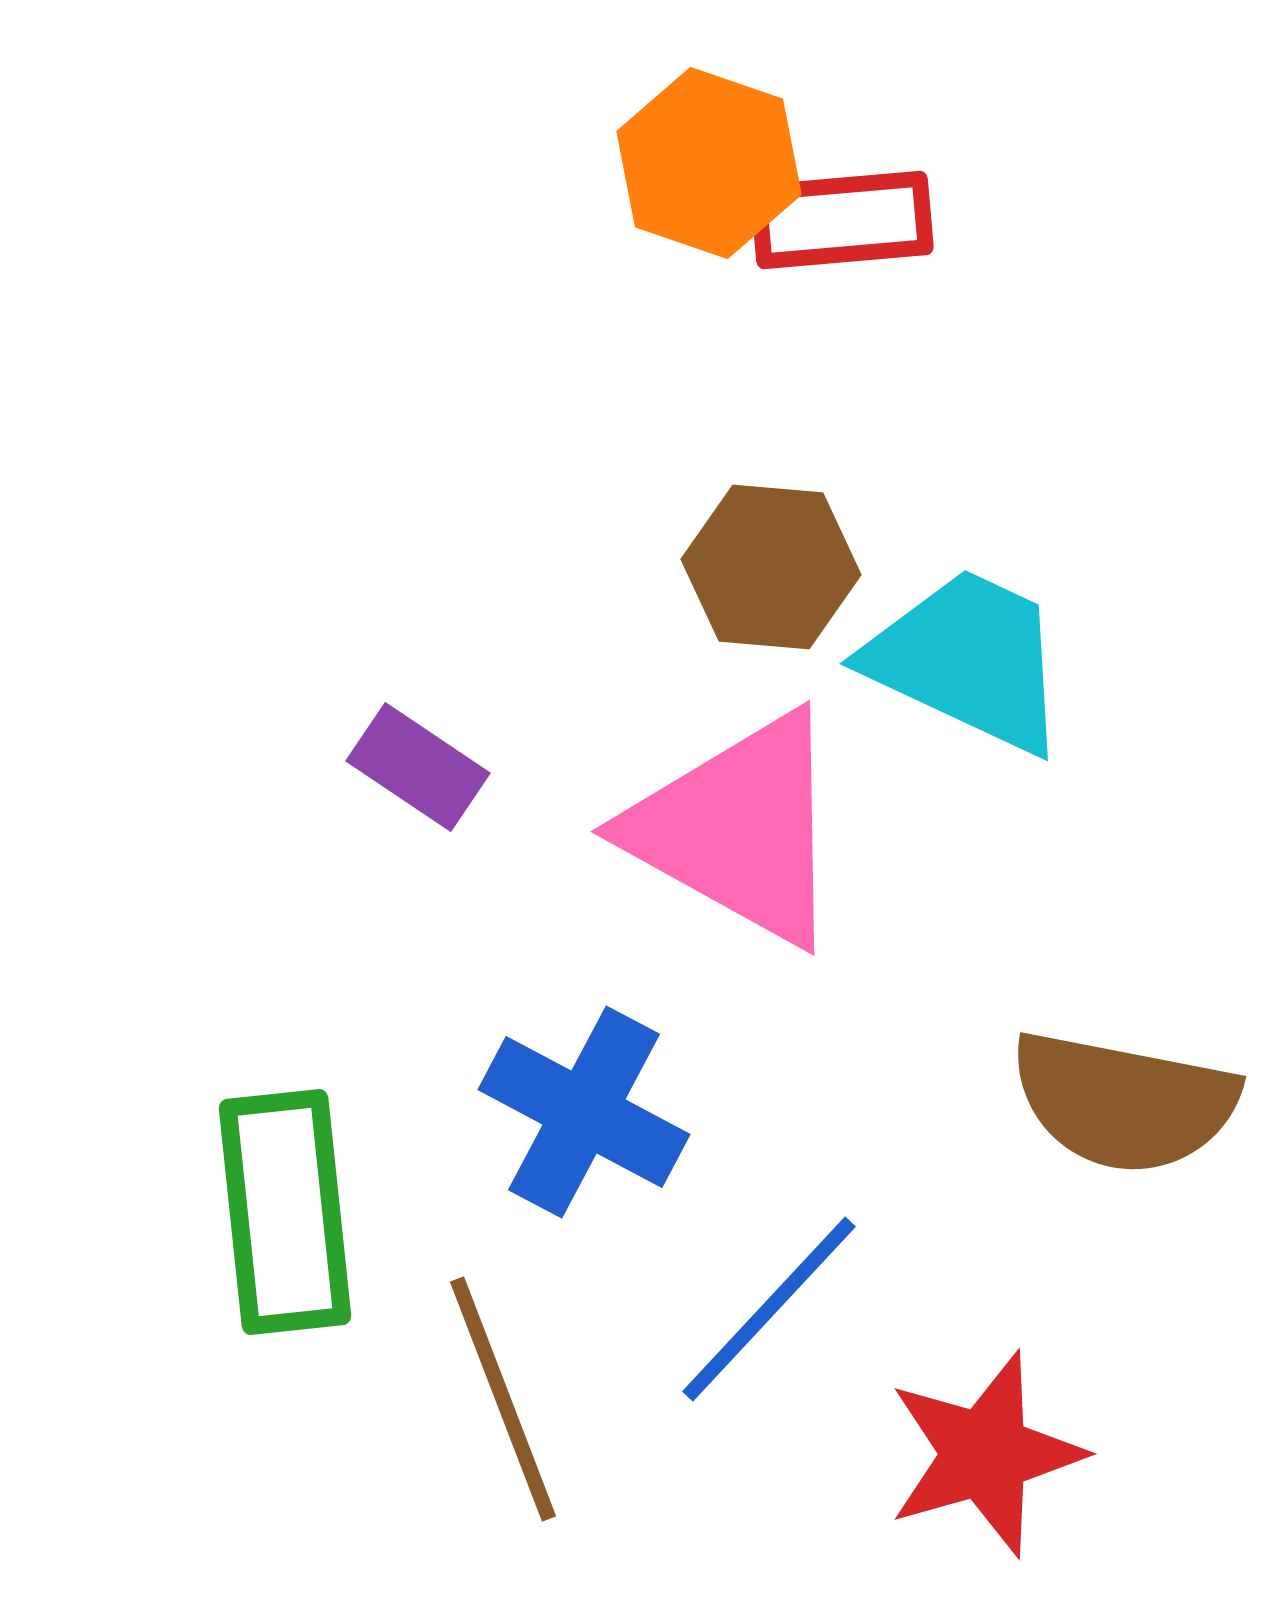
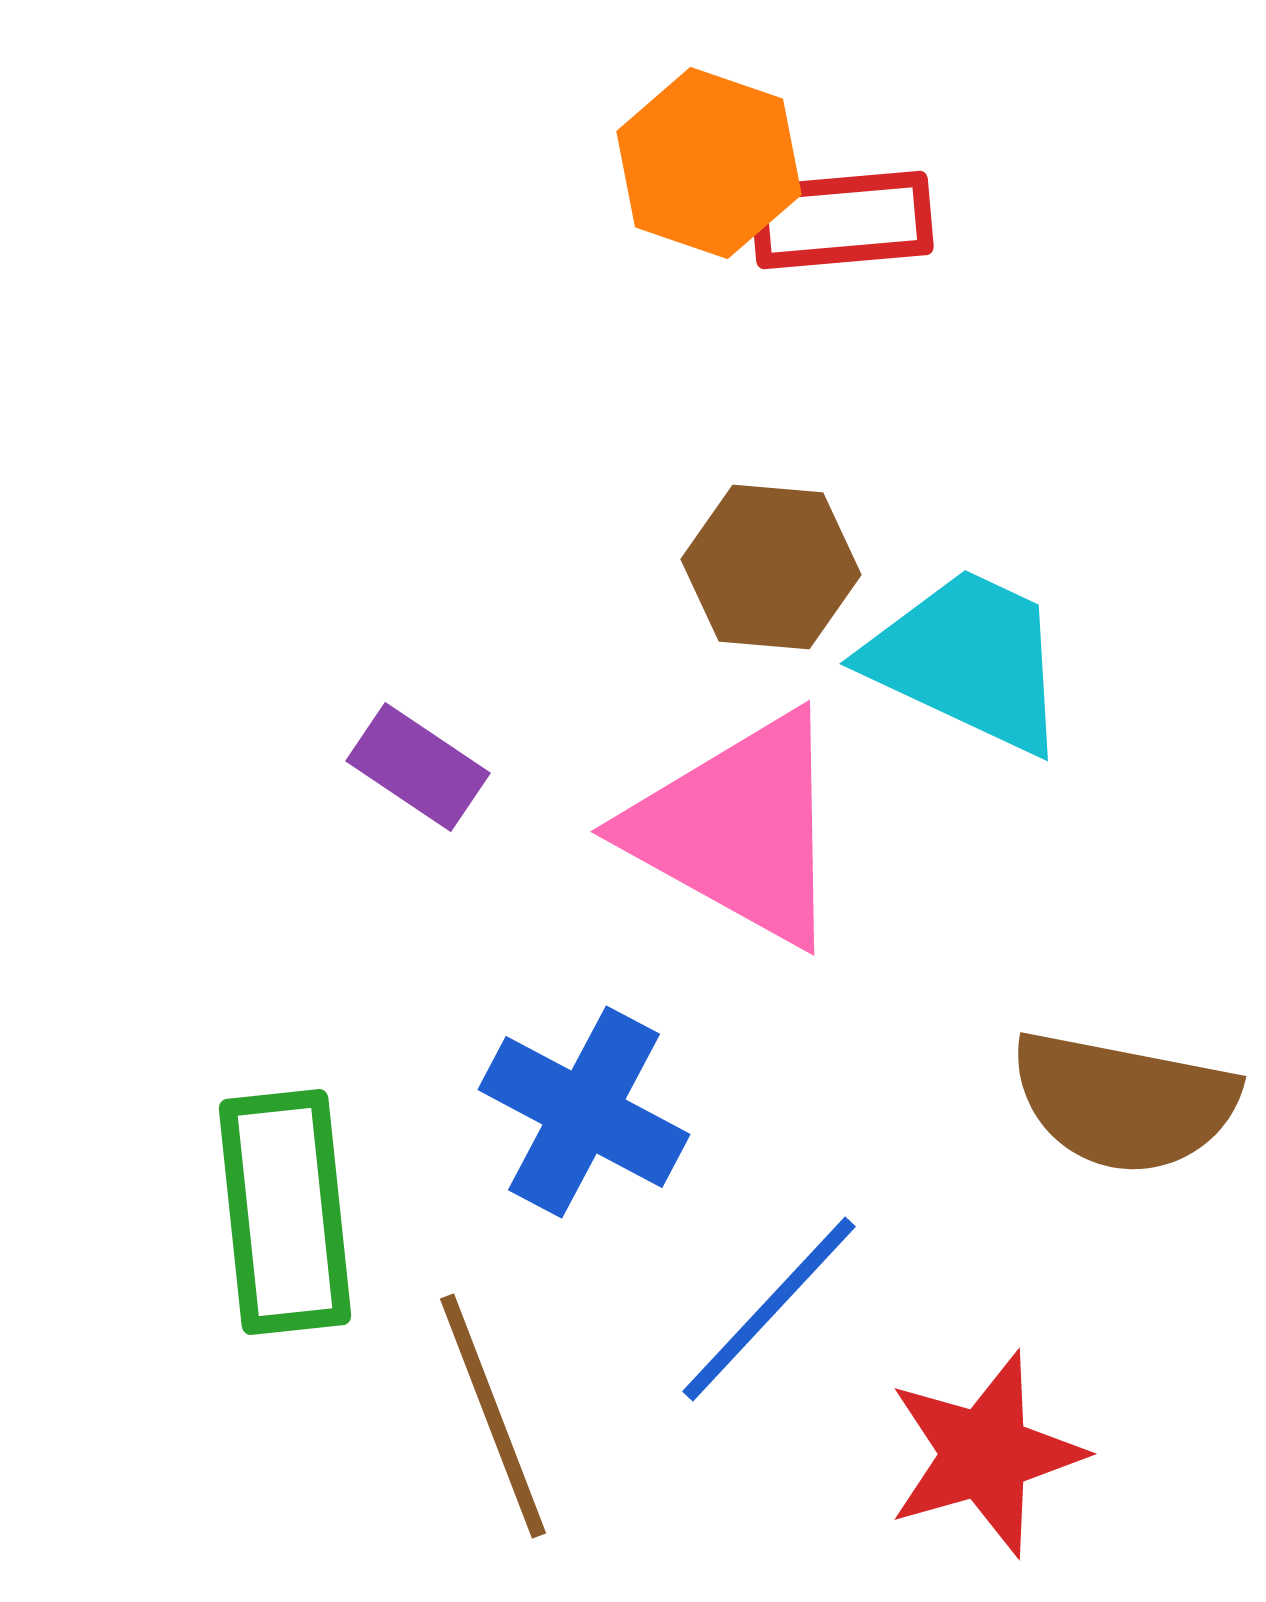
brown line: moved 10 px left, 17 px down
